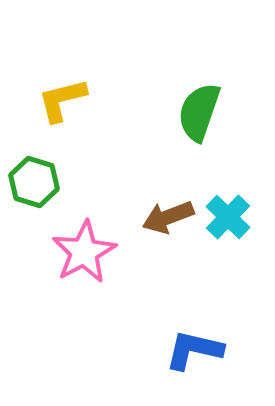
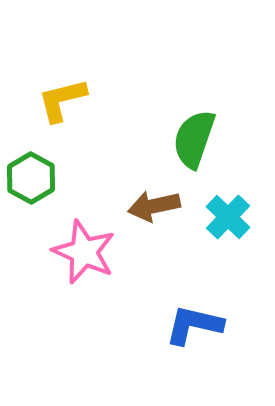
green semicircle: moved 5 px left, 27 px down
green hexagon: moved 3 px left, 4 px up; rotated 12 degrees clockwise
brown arrow: moved 14 px left, 11 px up; rotated 9 degrees clockwise
pink star: rotated 20 degrees counterclockwise
blue L-shape: moved 25 px up
